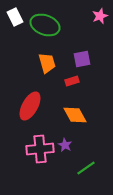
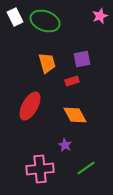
green ellipse: moved 4 px up
pink cross: moved 20 px down
